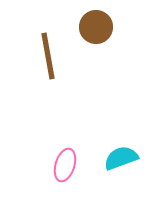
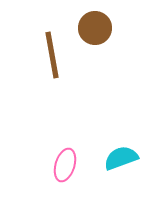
brown circle: moved 1 px left, 1 px down
brown line: moved 4 px right, 1 px up
